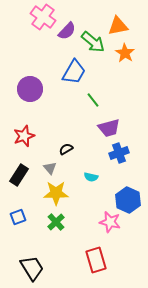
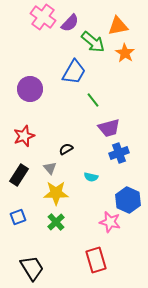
purple semicircle: moved 3 px right, 8 px up
